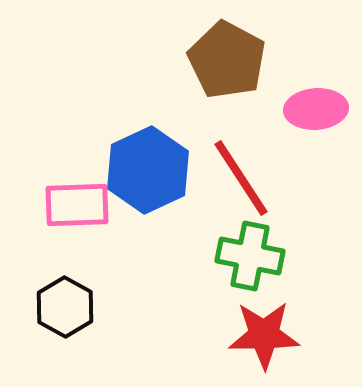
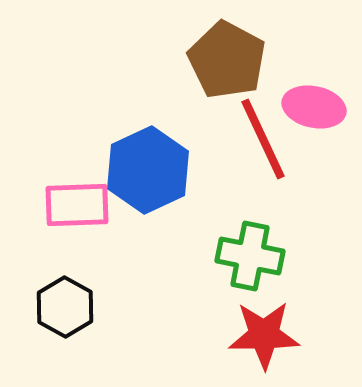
pink ellipse: moved 2 px left, 2 px up; rotated 16 degrees clockwise
red line: moved 22 px right, 39 px up; rotated 8 degrees clockwise
